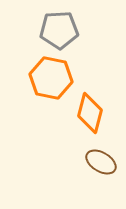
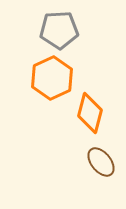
orange hexagon: moved 1 px right; rotated 24 degrees clockwise
brown ellipse: rotated 20 degrees clockwise
